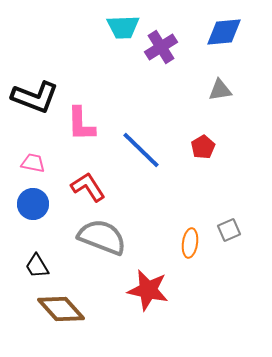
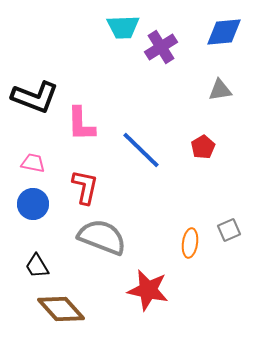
red L-shape: moved 3 px left; rotated 45 degrees clockwise
